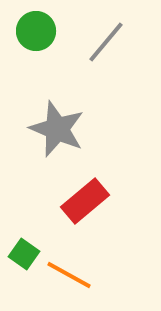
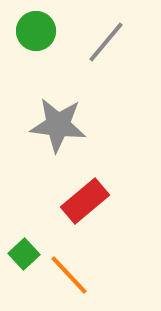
gray star: moved 1 px right, 4 px up; rotated 16 degrees counterclockwise
green square: rotated 12 degrees clockwise
orange line: rotated 18 degrees clockwise
